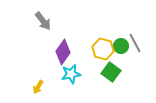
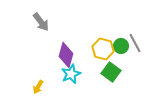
gray arrow: moved 2 px left, 1 px down
purple diamond: moved 3 px right, 3 px down; rotated 20 degrees counterclockwise
cyan star: rotated 12 degrees counterclockwise
